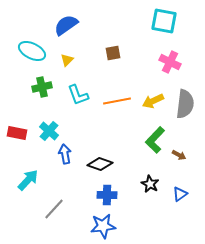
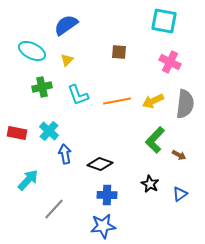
brown square: moved 6 px right, 1 px up; rotated 14 degrees clockwise
